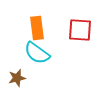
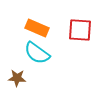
orange rectangle: rotated 60 degrees counterclockwise
brown star: rotated 18 degrees clockwise
